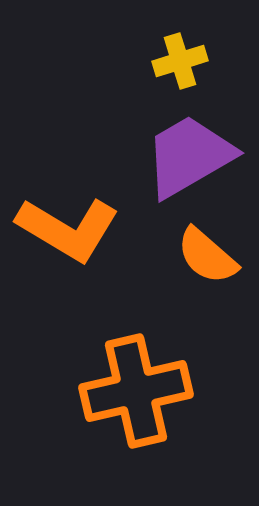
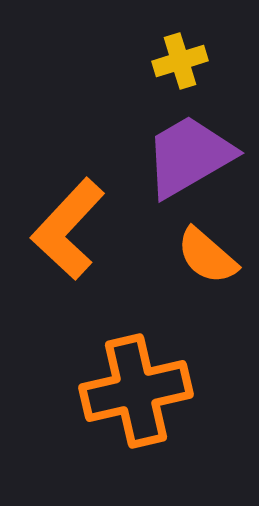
orange L-shape: rotated 102 degrees clockwise
